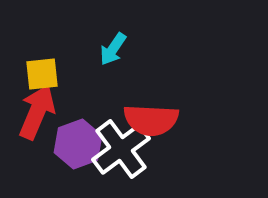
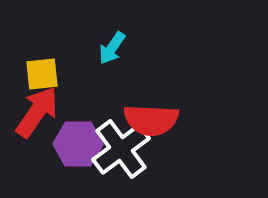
cyan arrow: moved 1 px left, 1 px up
red arrow: rotated 12 degrees clockwise
purple hexagon: rotated 21 degrees clockwise
